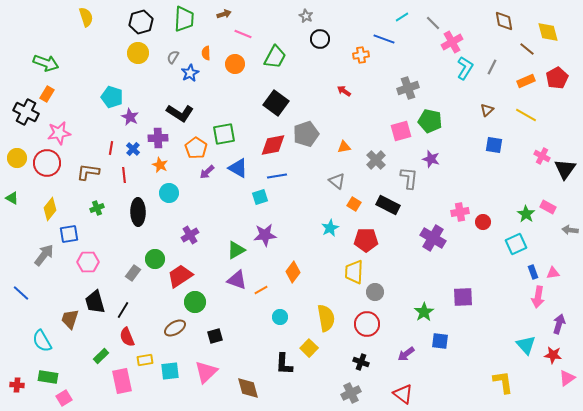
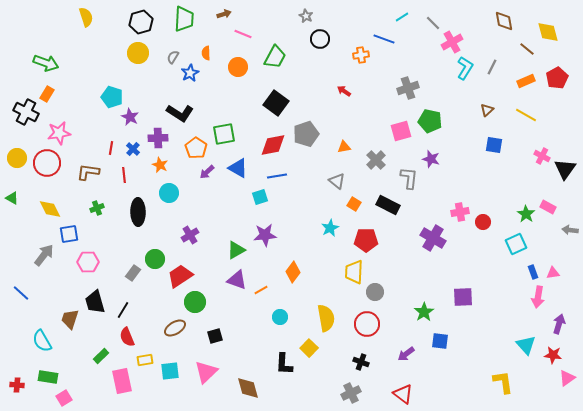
orange circle at (235, 64): moved 3 px right, 3 px down
yellow diamond at (50, 209): rotated 65 degrees counterclockwise
